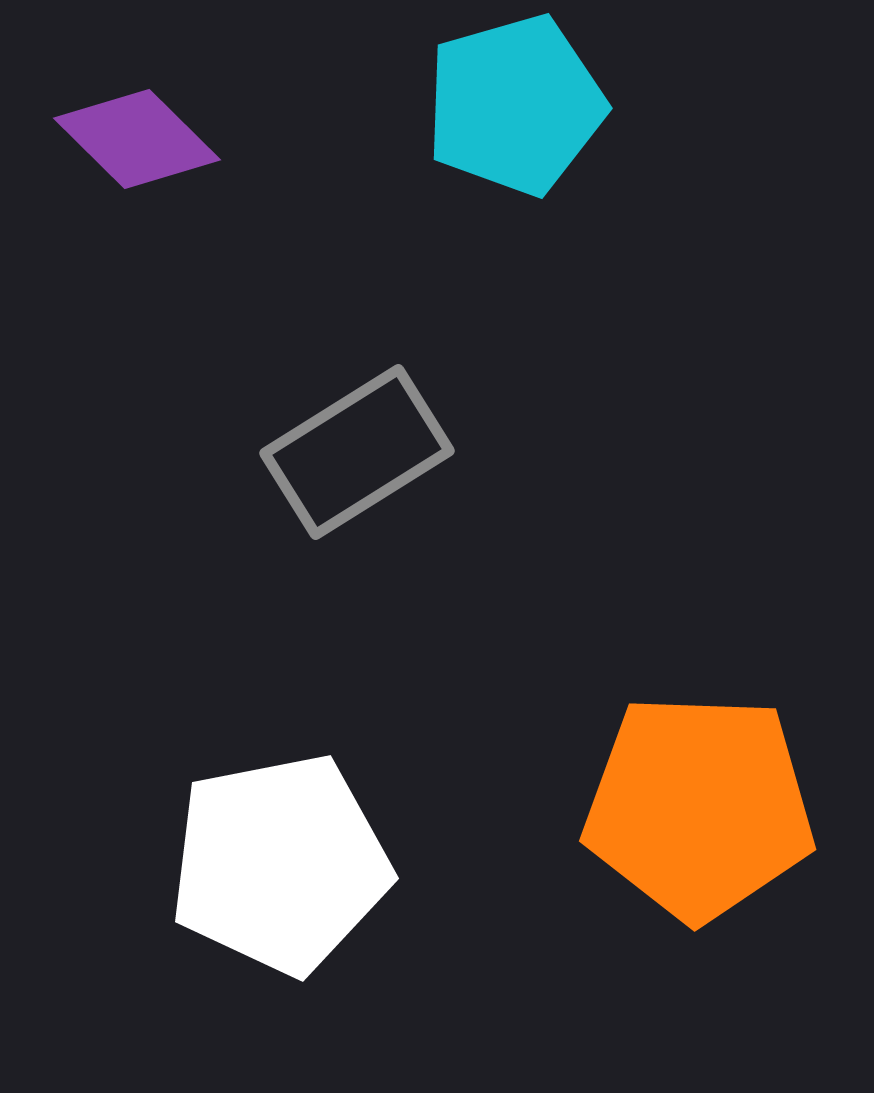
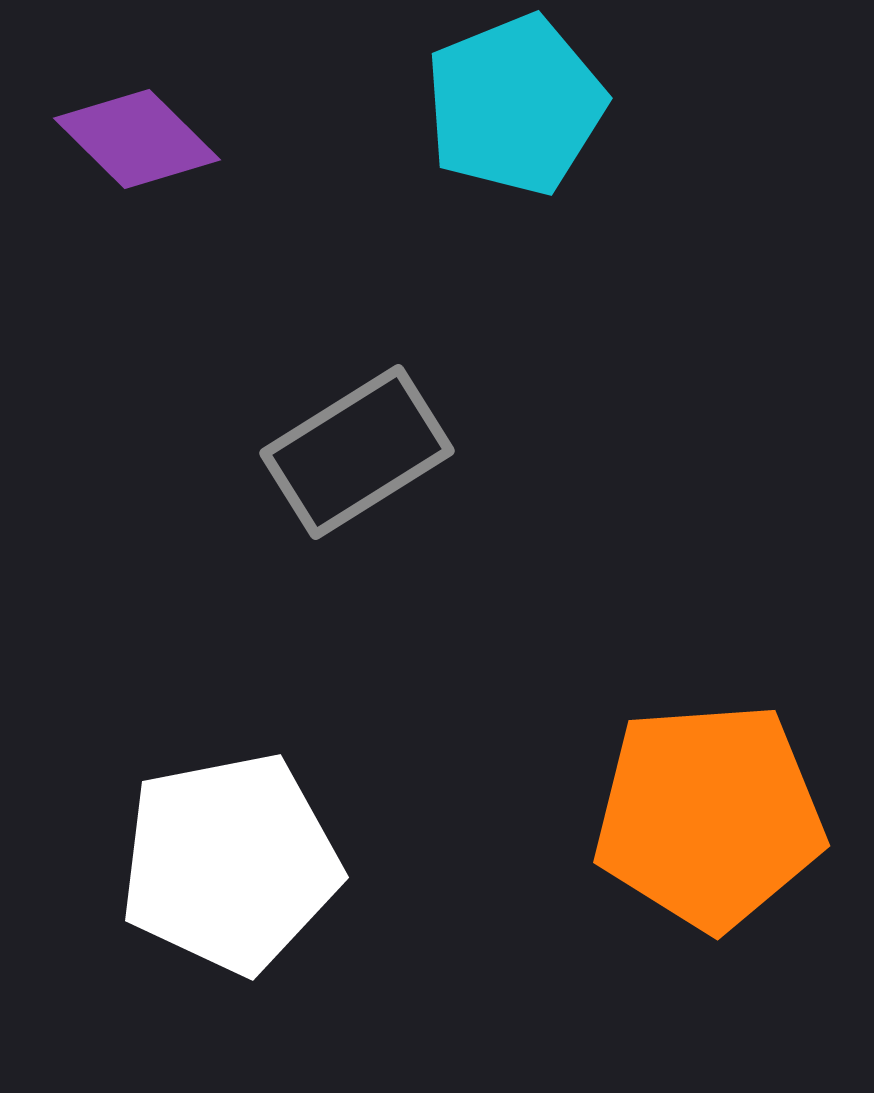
cyan pentagon: rotated 6 degrees counterclockwise
orange pentagon: moved 10 px right, 9 px down; rotated 6 degrees counterclockwise
white pentagon: moved 50 px left, 1 px up
